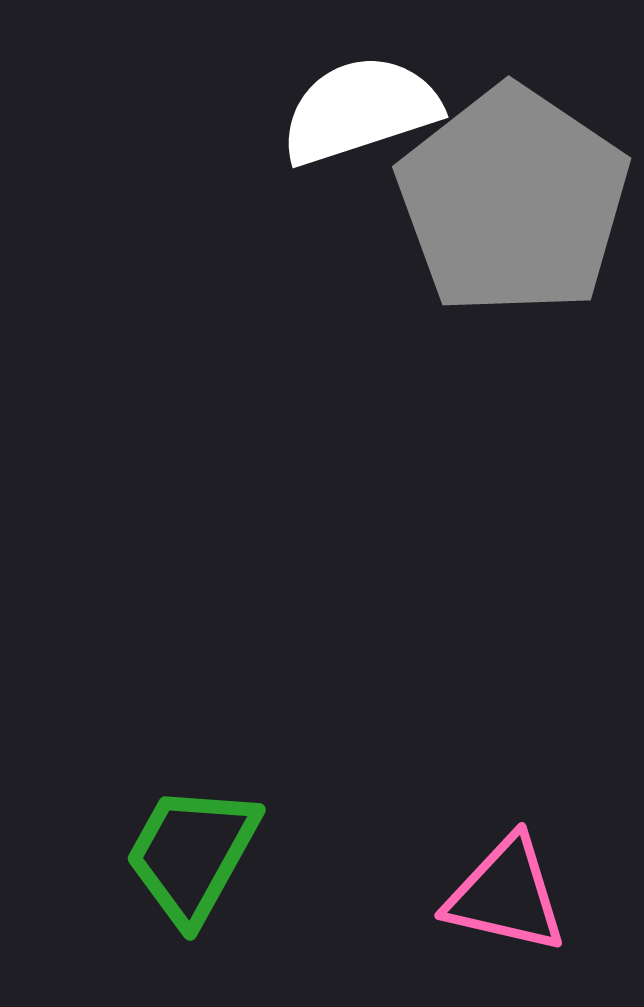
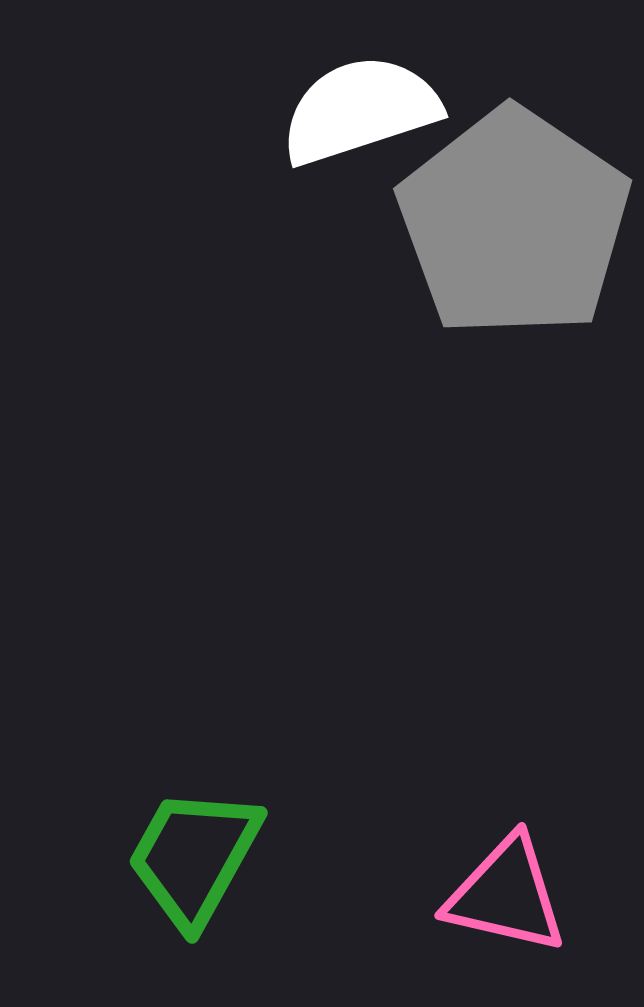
gray pentagon: moved 1 px right, 22 px down
green trapezoid: moved 2 px right, 3 px down
